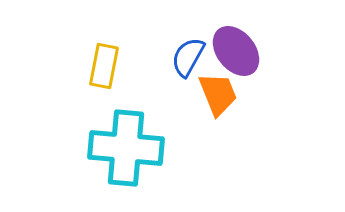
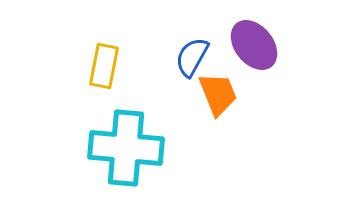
purple ellipse: moved 18 px right, 6 px up
blue semicircle: moved 4 px right
